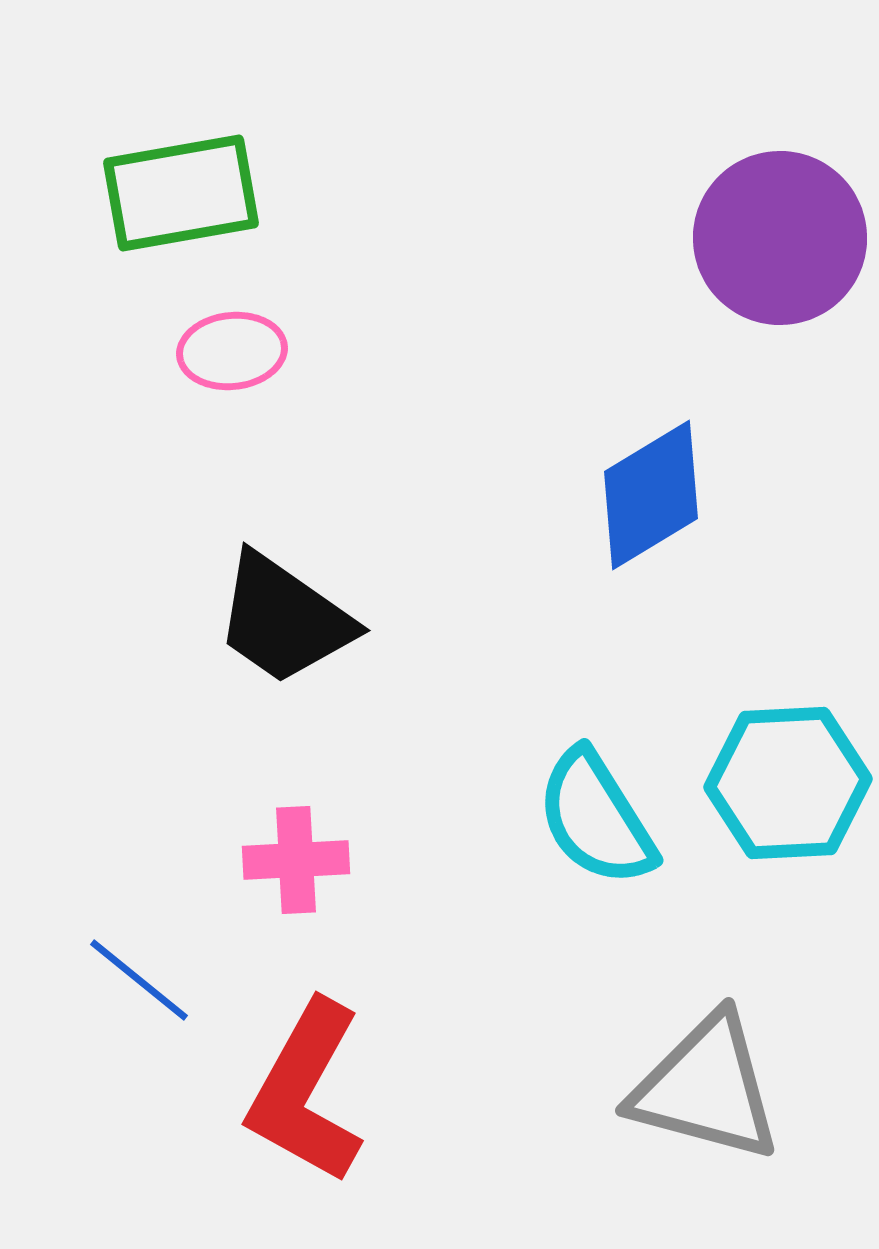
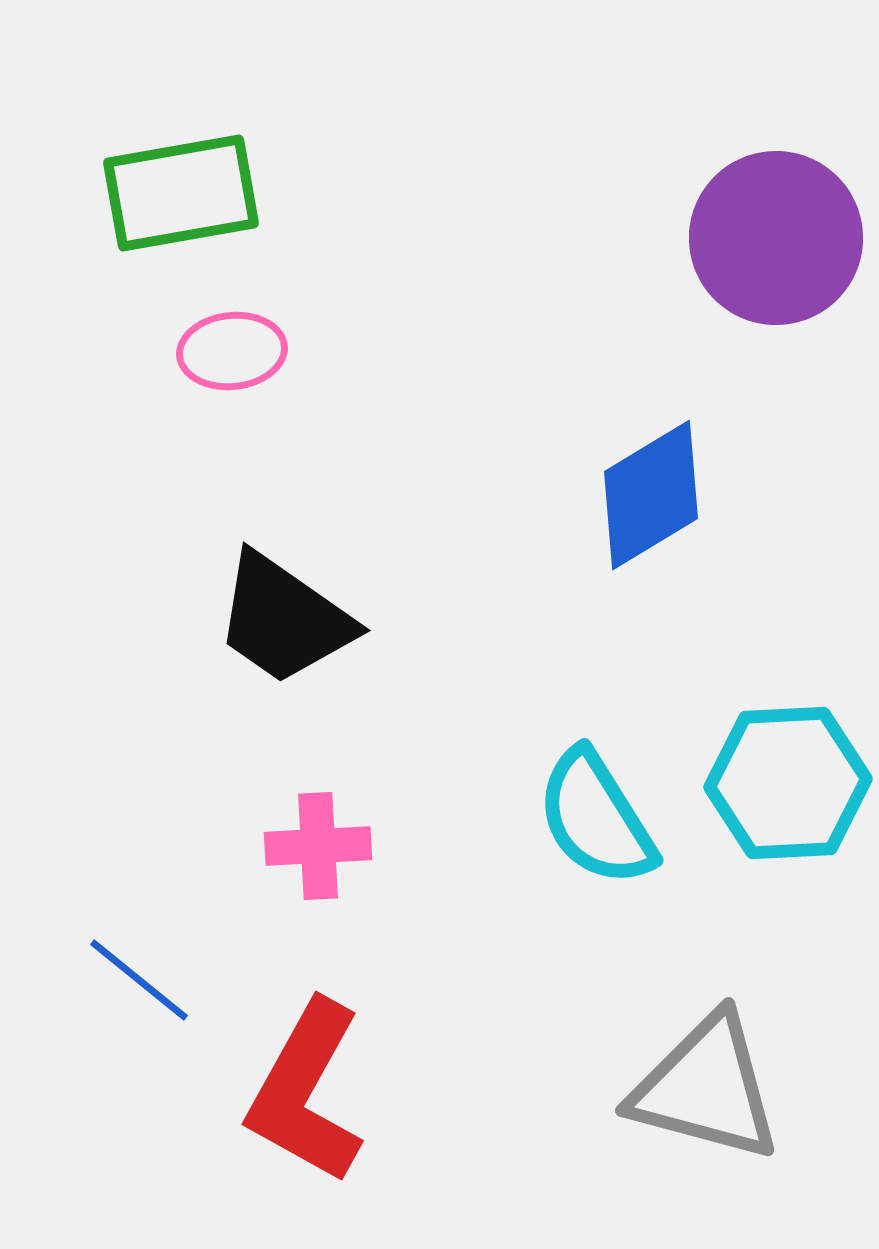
purple circle: moved 4 px left
pink cross: moved 22 px right, 14 px up
